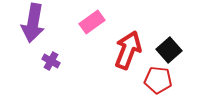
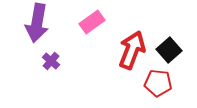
purple arrow: moved 4 px right
red arrow: moved 4 px right
purple cross: rotated 12 degrees clockwise
red pentagon: moved 3 px down
